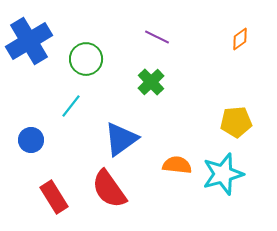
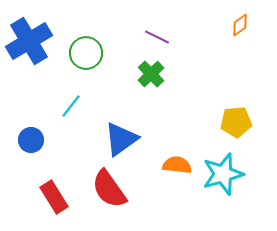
orange diamond: moved 14 px up
green circle: moved 6 px up
green cross: moved 8 px up
